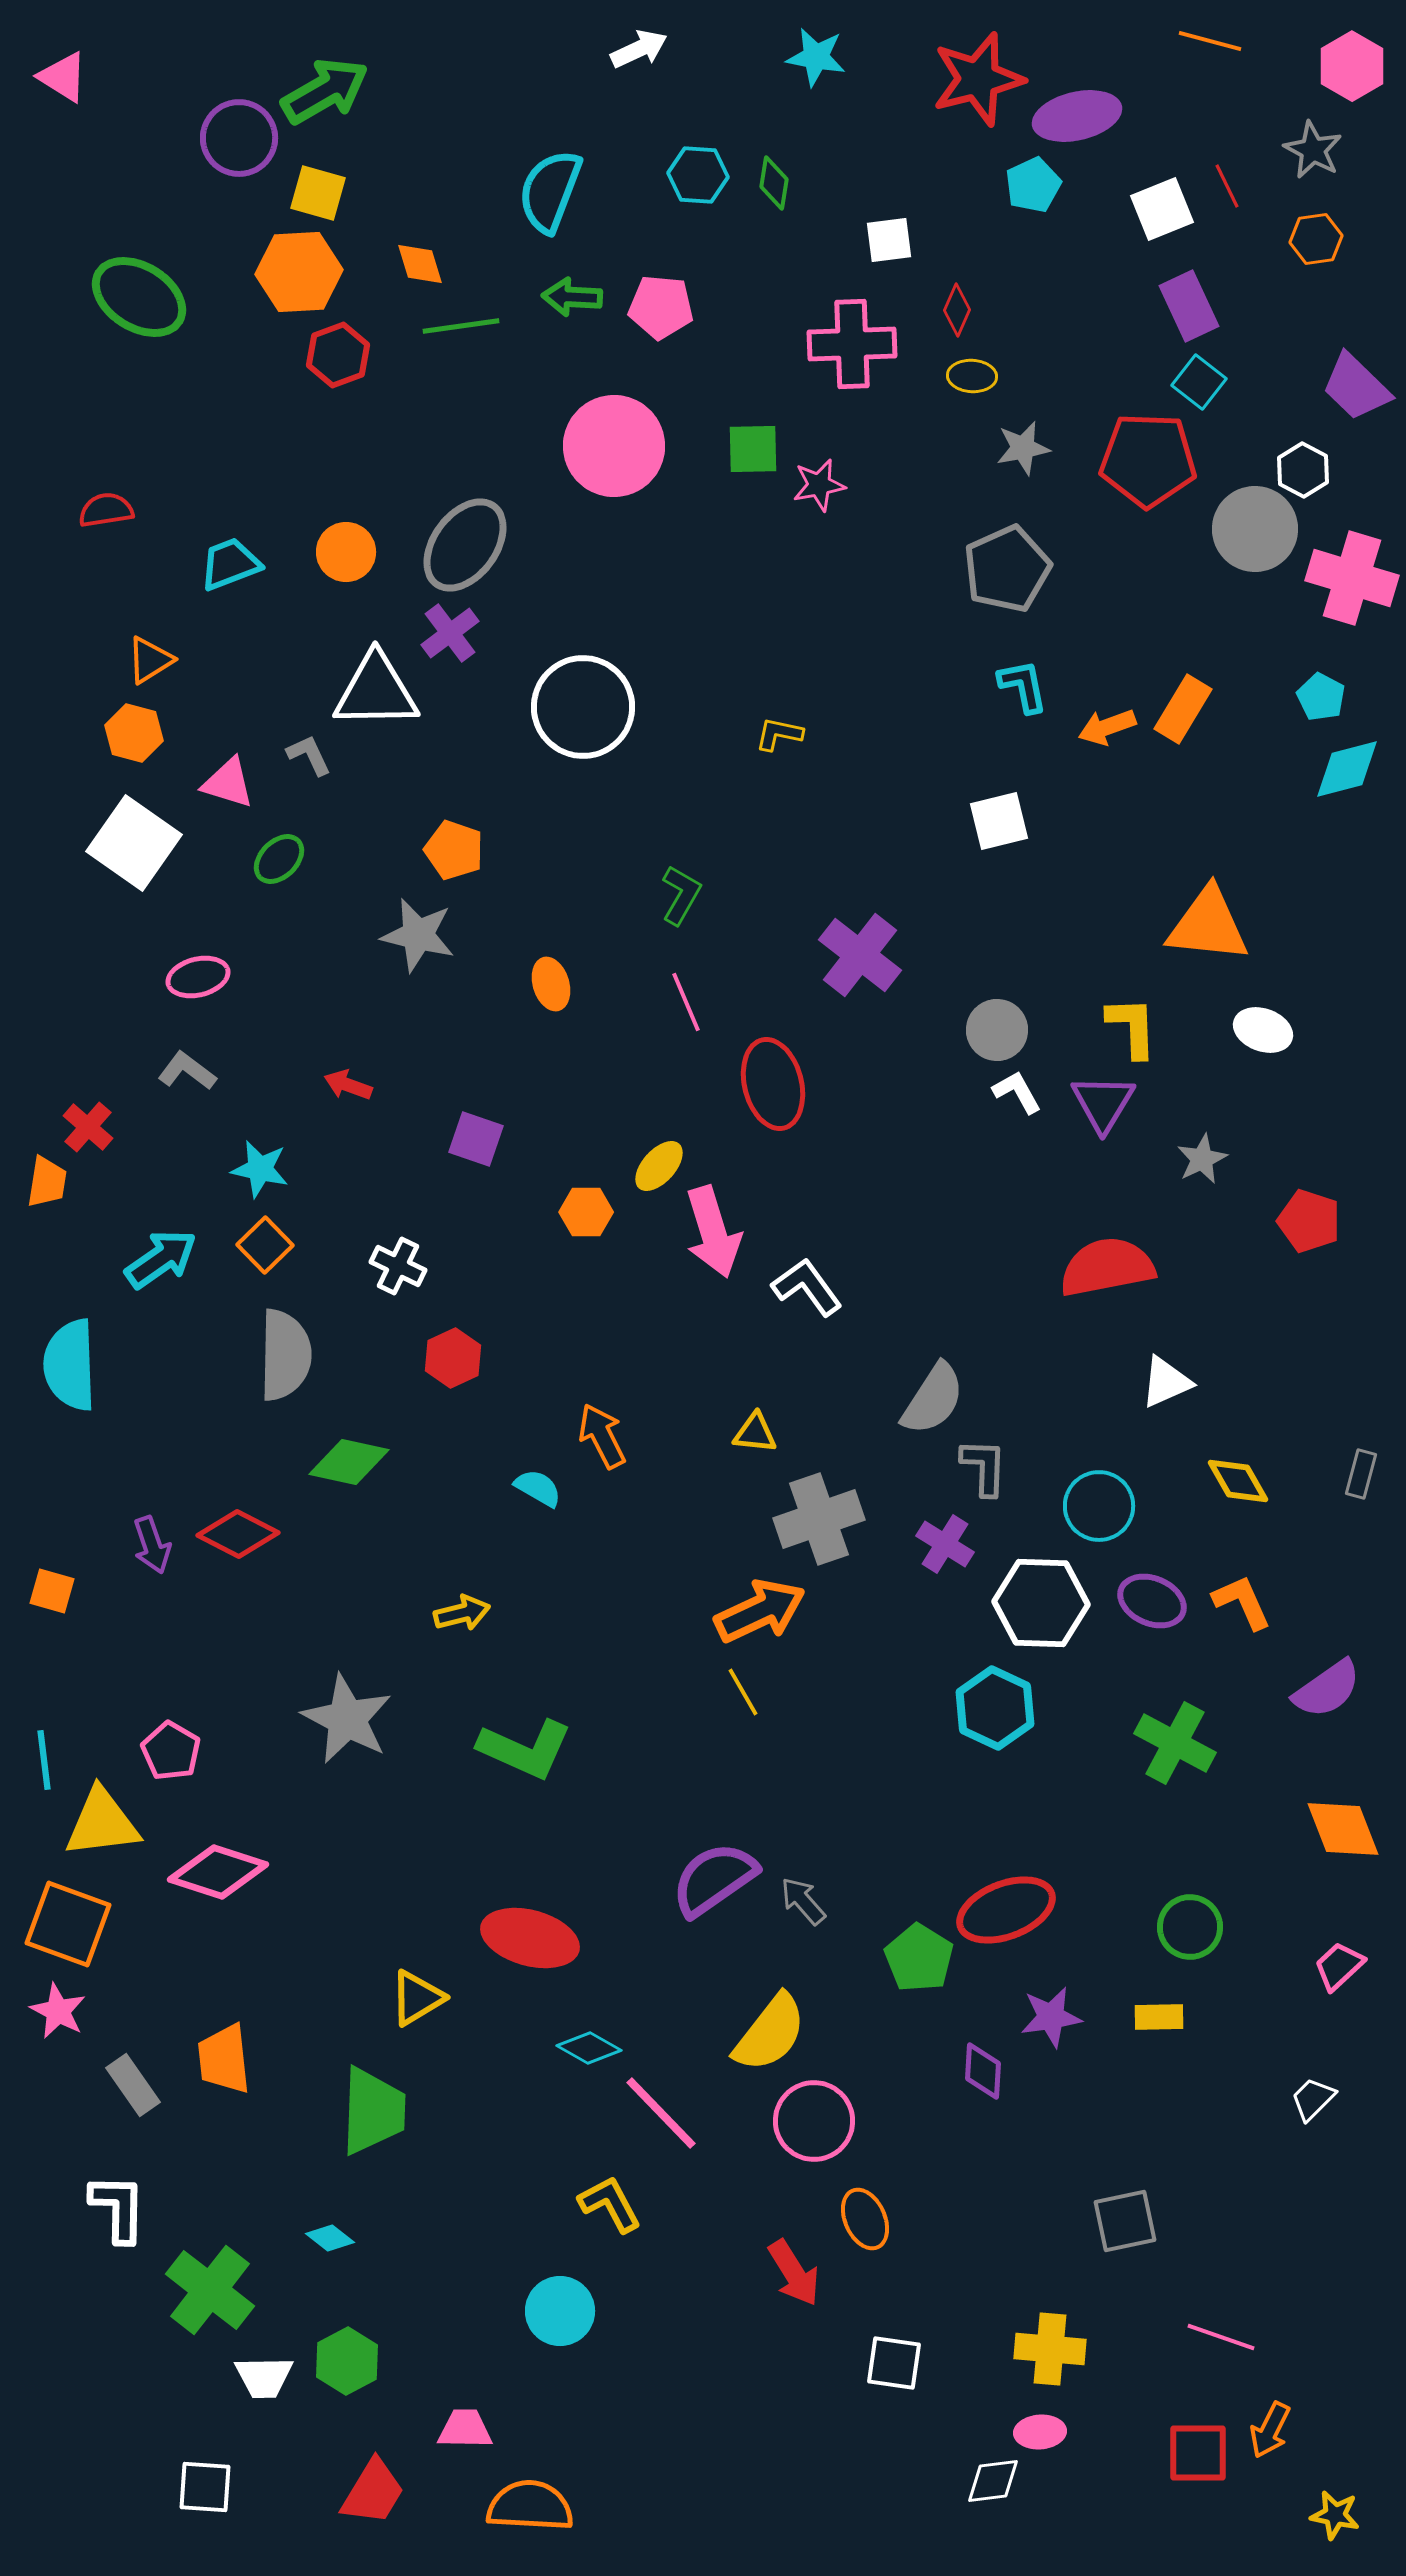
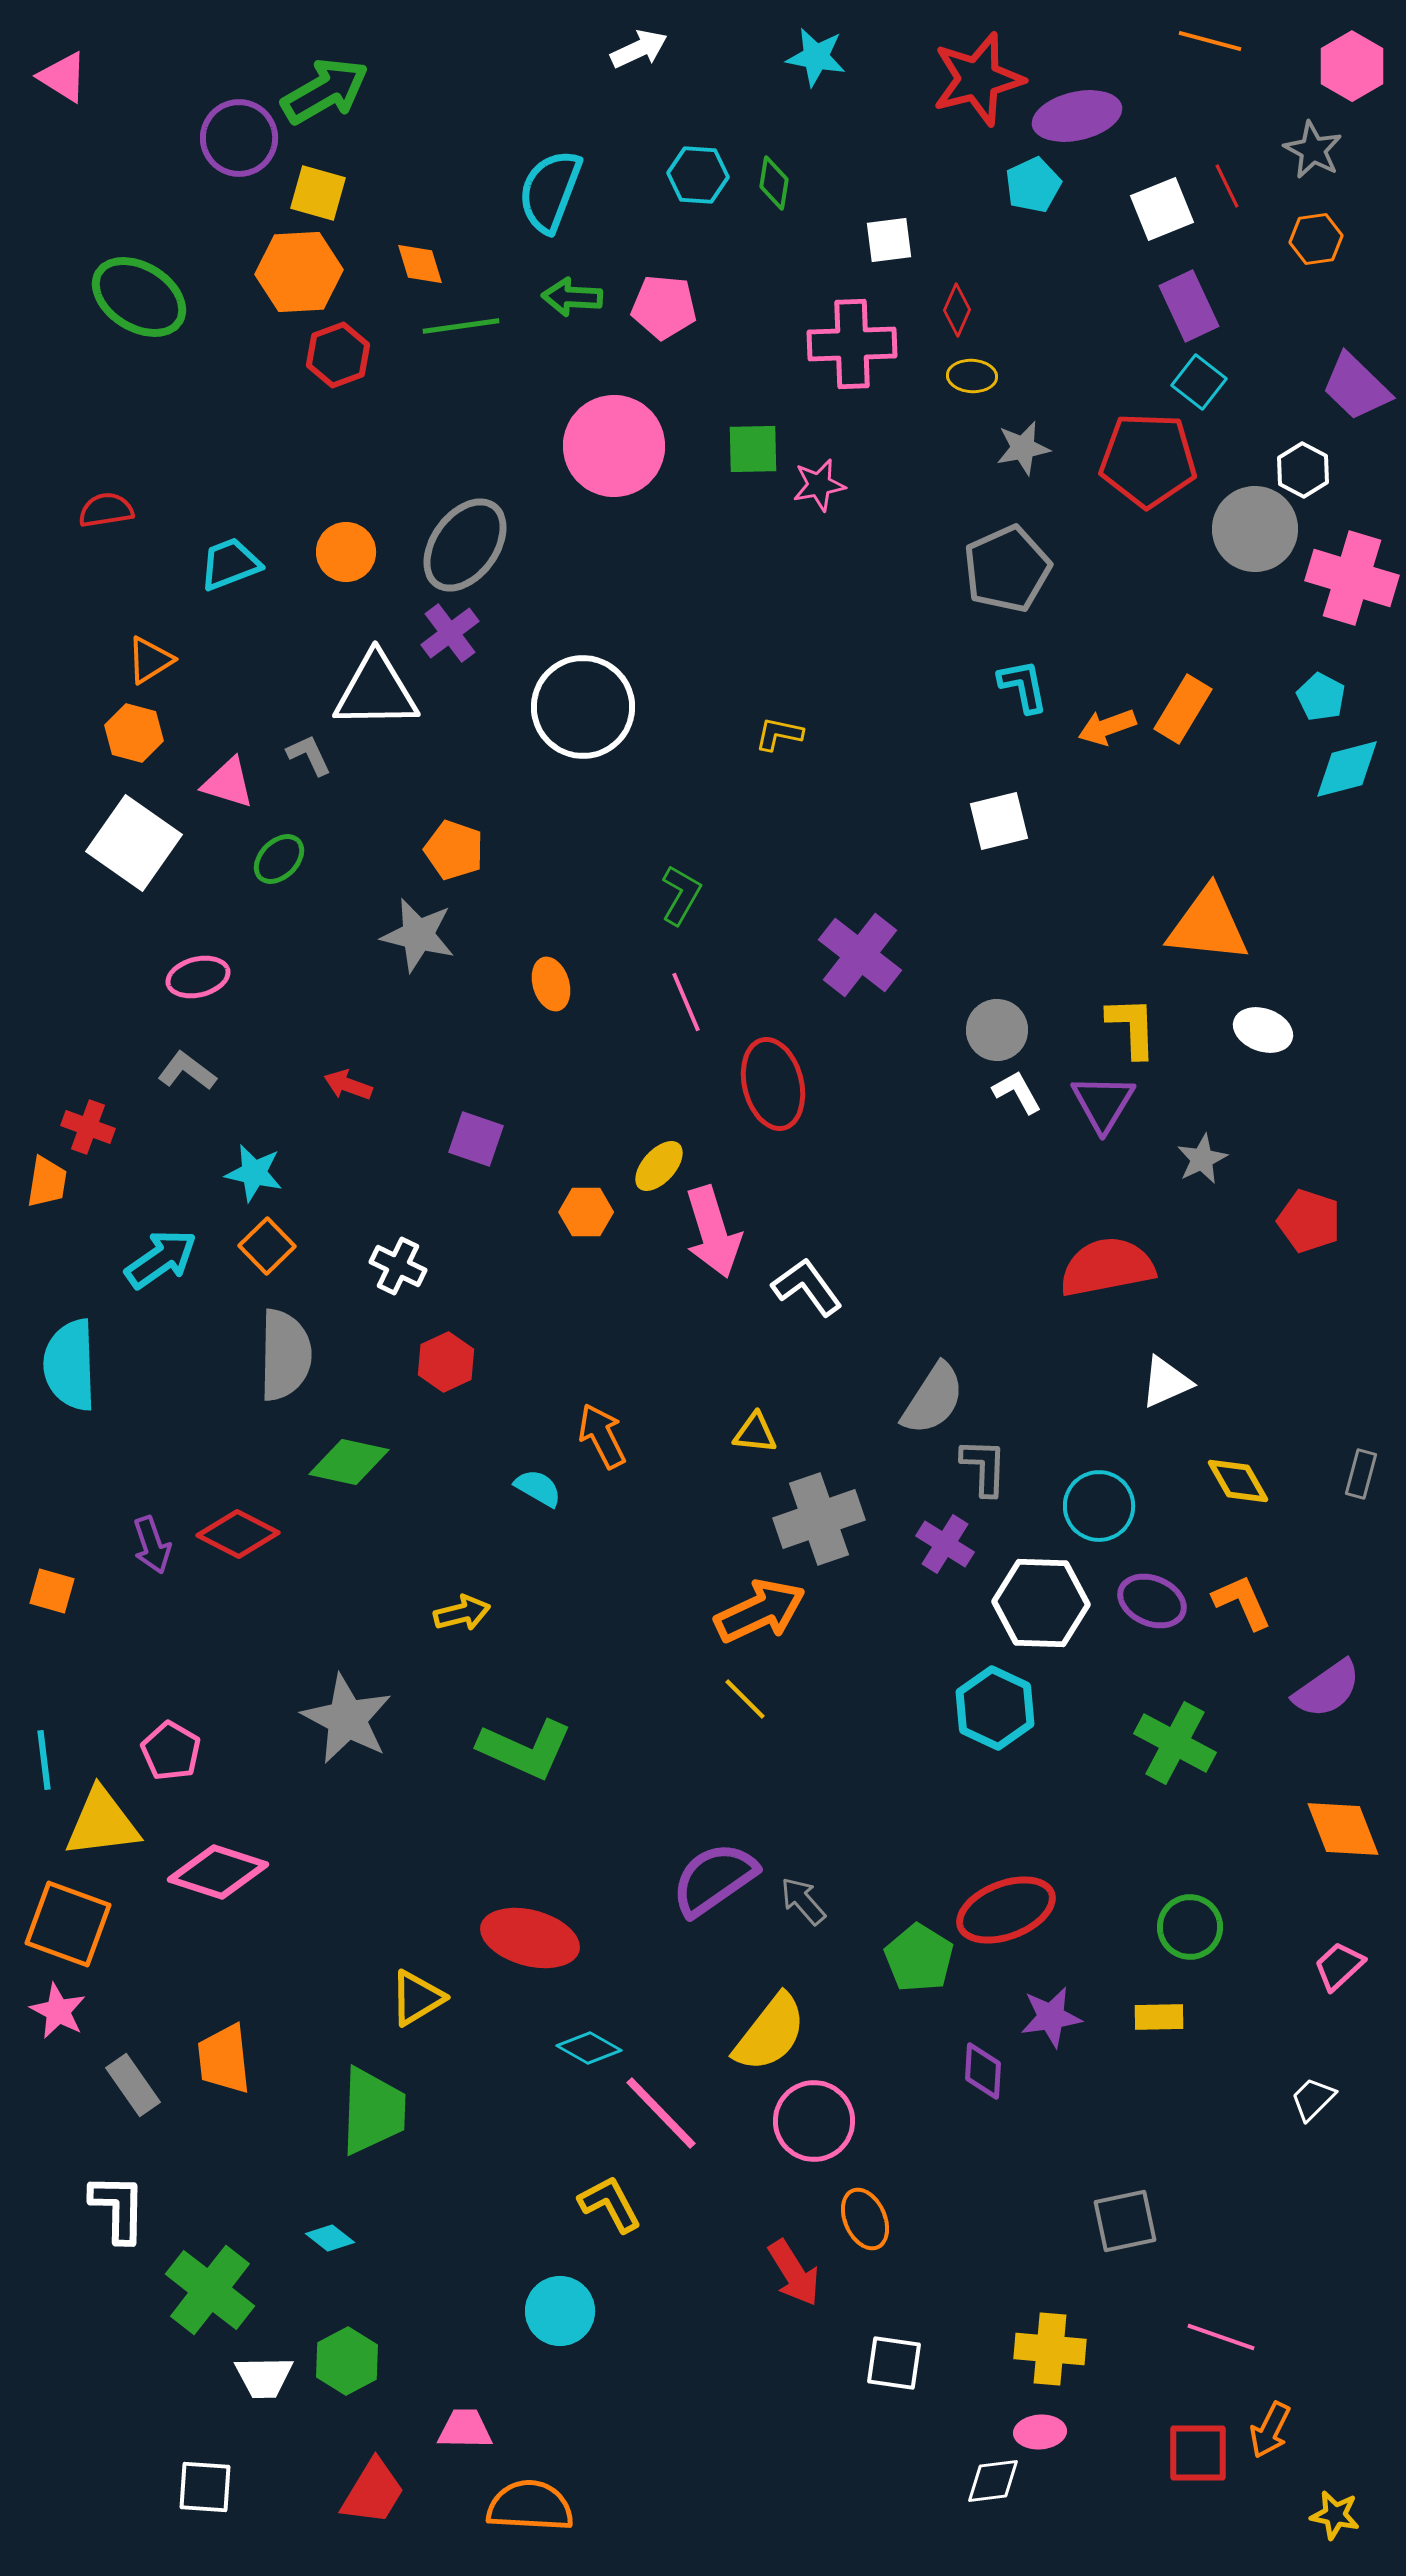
pink pentagon at (661, 307): moved 3 px right
red cross at (88, 1127): rotated 21 degrees counterclockwise
cyan star at (260, 1169): moved 6 px left, 4 px down
orange square at (265, 1245): moved 2 px right, 1 px down
red hexagon at (453, 1358): moved 7 px left, 4 px down
yellow line at (743, 1692): moved 2 px right, 7 px down; rotated 15 degrees counterclockwise
